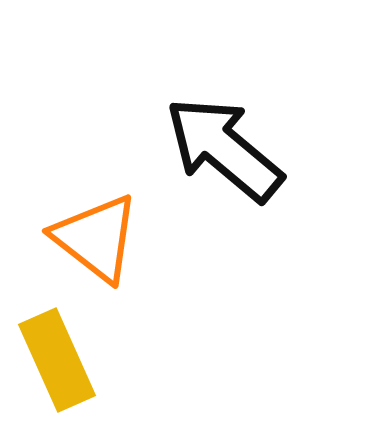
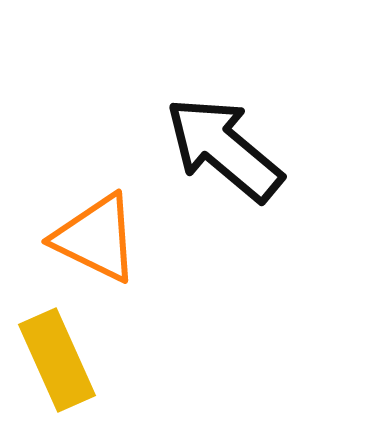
orange triangle: rotated 12 degrees counterclockwise
